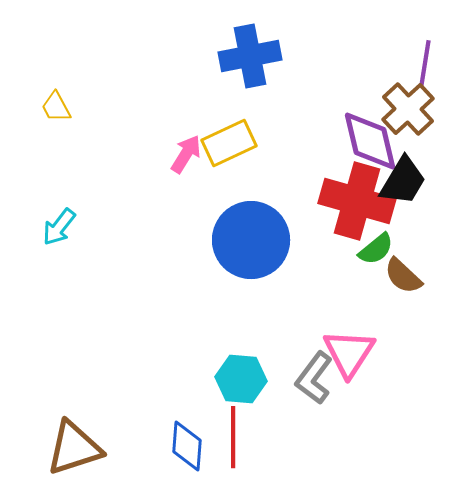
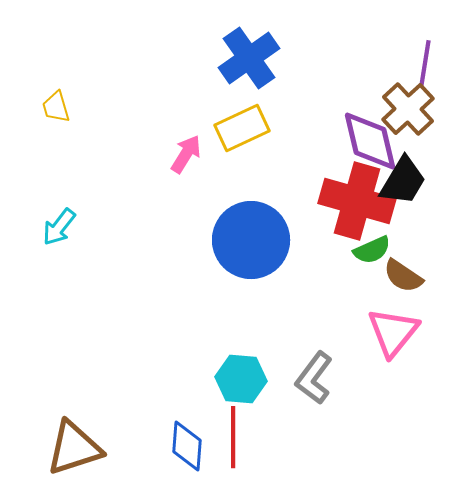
blue cross: moved 1 px left, 2 px down; rotated 24 degrees counterclockwise
yellow trapezoid: rotated 12 degrees clockwise
yellow rectangle: moved 13 px right, 15 px up
green semicircle: moved 4 px left, 1 px down; rotated 15 degrees clockwise
brown semicircle: rotated 9 degrees counterclockwise
pink triangle: moved 44 px right, 21 px up; rotated 6 degrees clockwise
